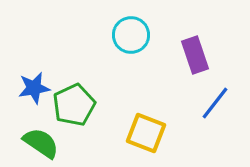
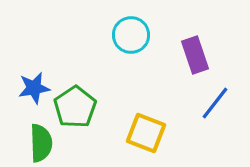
green pentagon: moved 1 px right, 2 px down; rotated 9 degrees counterclockwise
green semicircle: rotated 54 degrees clockwise
